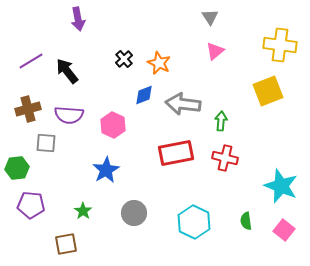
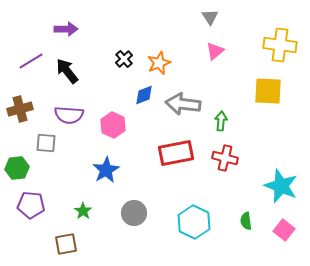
purple arrow: moved 12 px left, 10 px down; rotated 80 degrees counterclockwise
orange star: rotated 25 degrees clockwise
yellow square: rotated 24 degrees clockwise
brown cross: moved 8 px left
